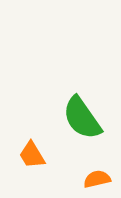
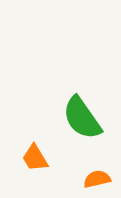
orange trapezoid: moved 3 px right, 3 px down
